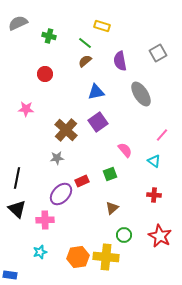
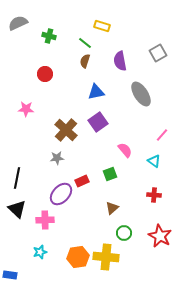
brown semicircle: rotated 32 degrees counterclockwise
green circle: moved 2 px up
